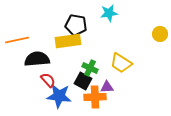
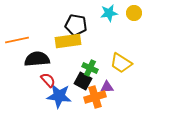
yellow circle: moved 26 px left, 21 px up
orange cross: rotated 15 degrees counterclockwise
